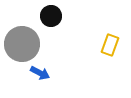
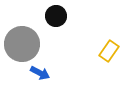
black circle: moved 5 px right
yellow rectangle: moved 1 px left, 6 px down; rotated 15 degrees clockwise
